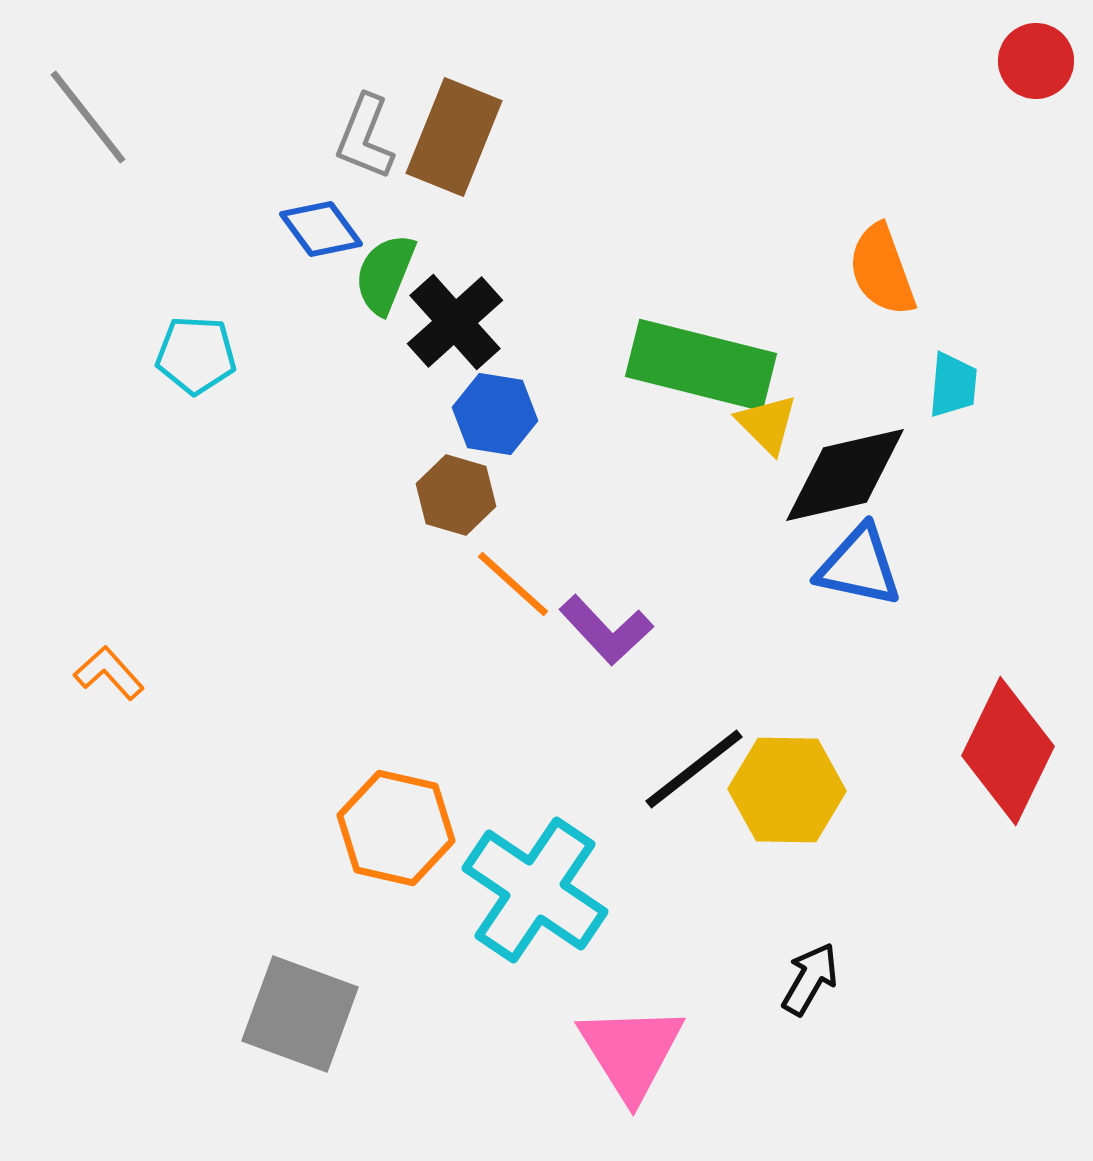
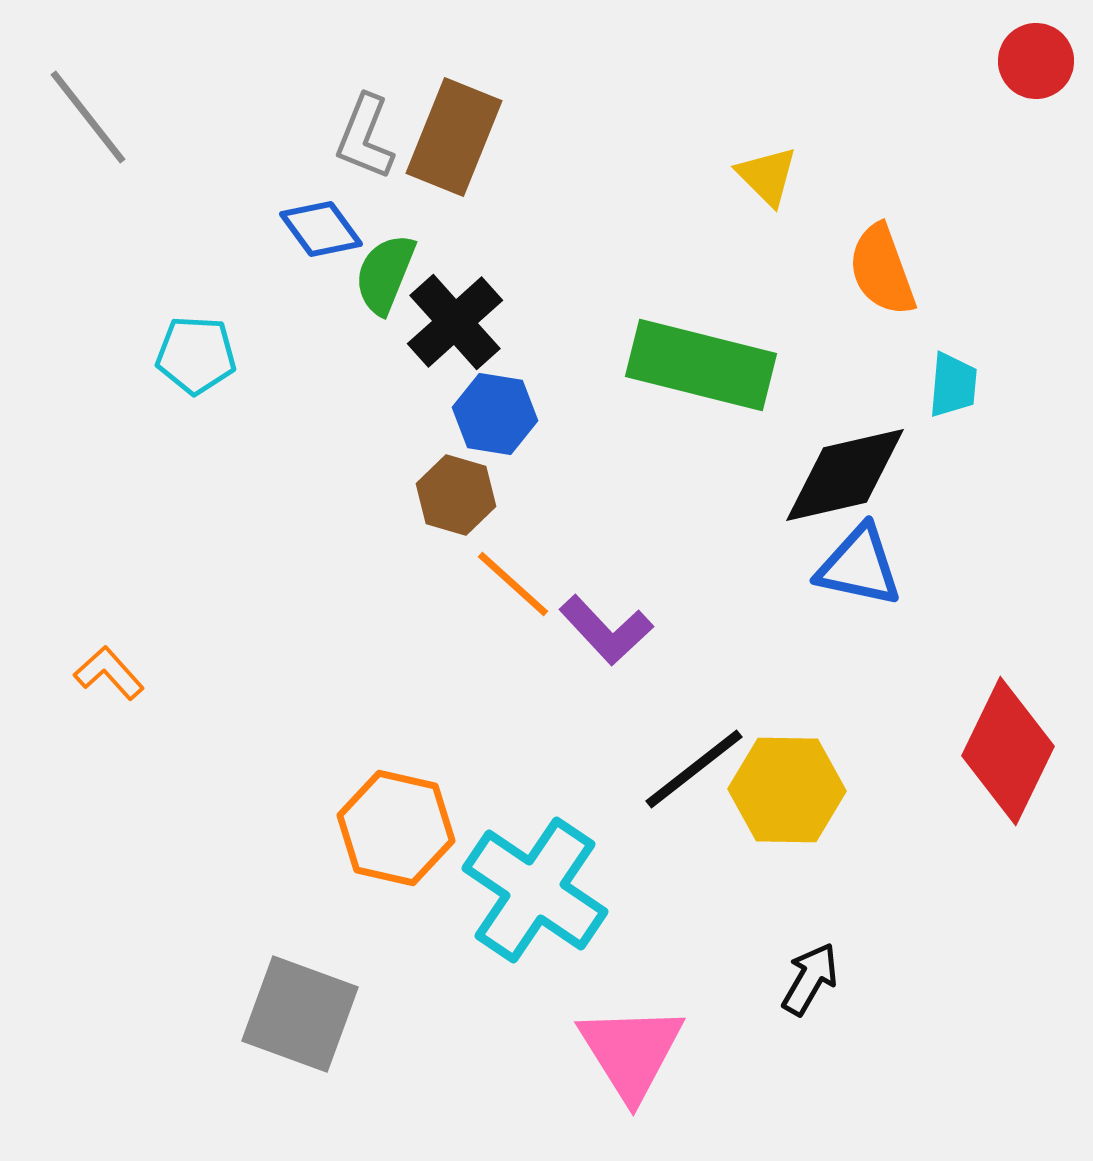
yellow triangle: moved 248 px up
